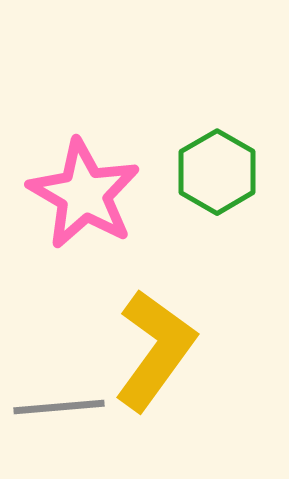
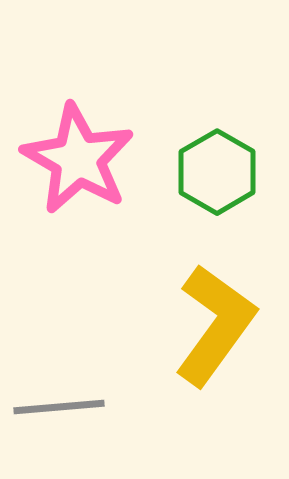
pink star: moved 6 px left, 35 px up
yellow L-shape: moved 60 px right, 25 px up
